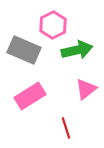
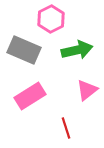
pink hexagon: moved 2 px left, 6 px up
pink triangle: moved 1 px right, 1 px down
